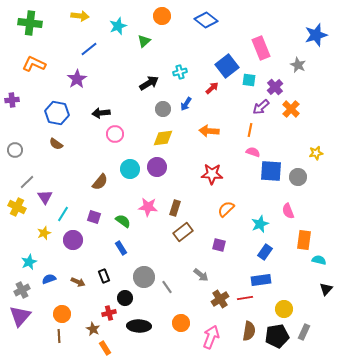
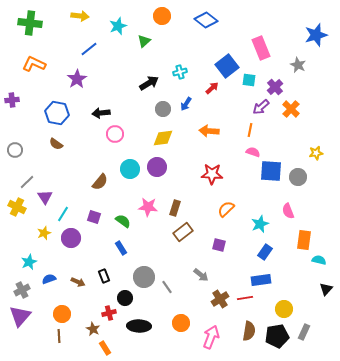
purple circle at (73, 240): moved 2 px left, 2 px up
